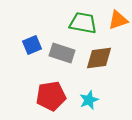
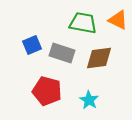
orange triangle: rotated 45 degrees clockwise
red pentagon: moved 4 px left, 5 px up; rotated 24 degrees clockwise
cyan star: rotated 18 degrees counterclockwise
